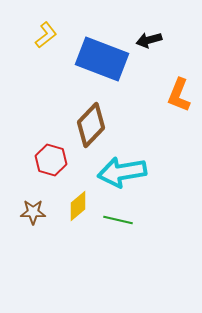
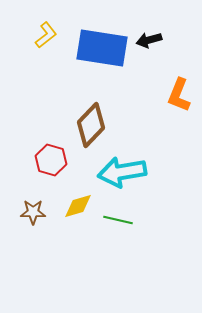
blue rectangle: moved 11 px up; rotated 12 degrees counterclockwise
yellow diamond: rotated 24 degrees clockwise
